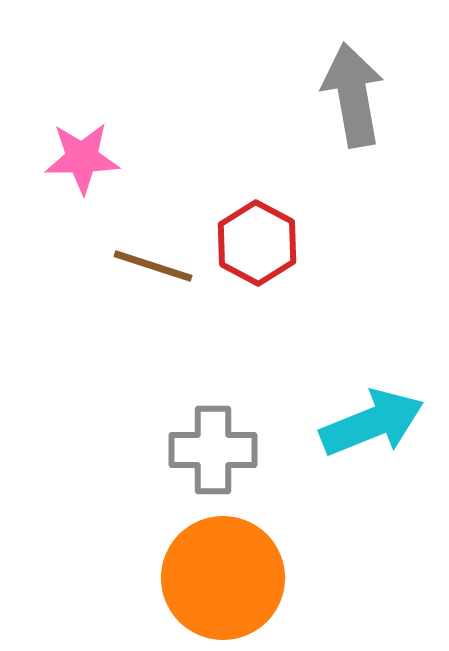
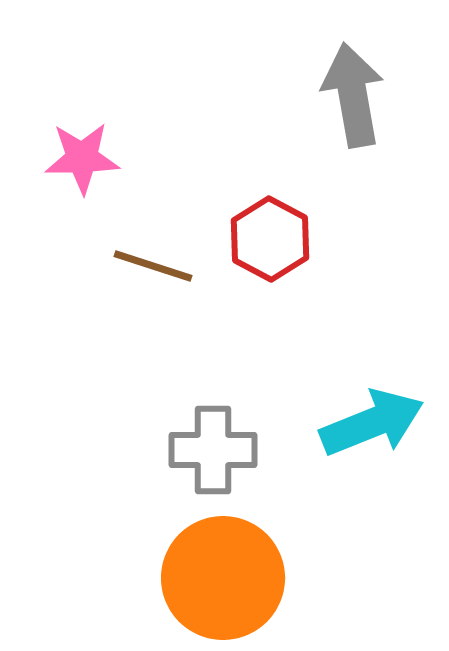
red hexagon: moved 13 px right, 4 px up
